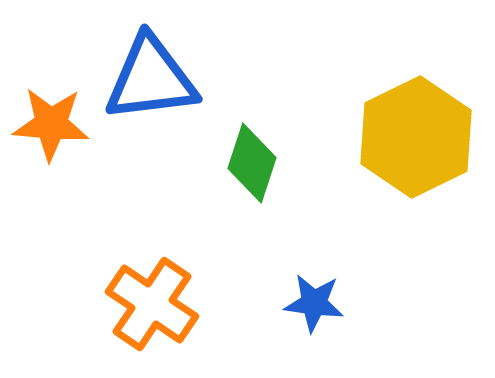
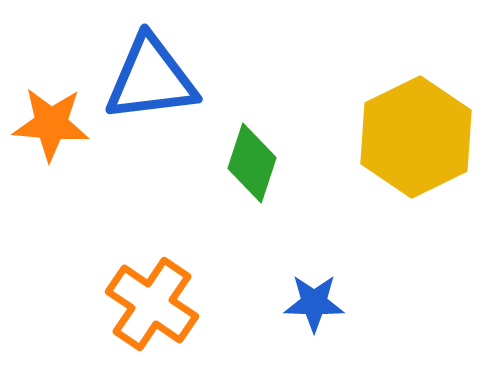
blue star: rotated 6 degrees counterclockwise
